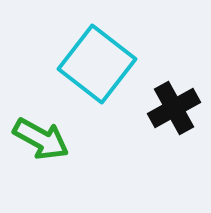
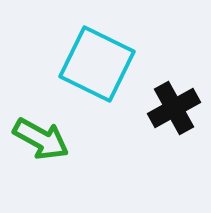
cyan square: rotated 12 degrees counterclockwise
